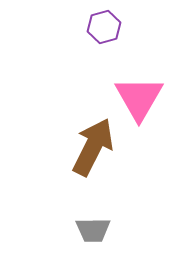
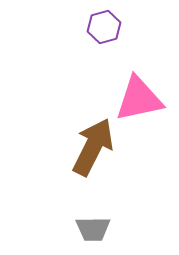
pink triangle: moved 1 px down; rotated 48 degrees clockwise
gray trapezoid: moved 1 px up
